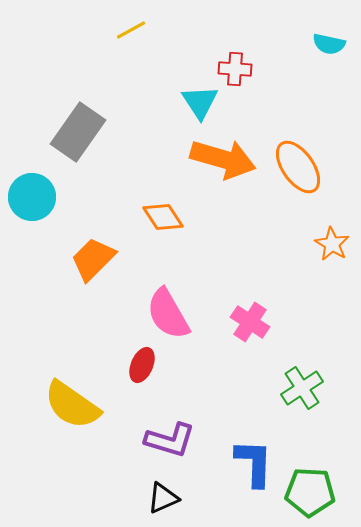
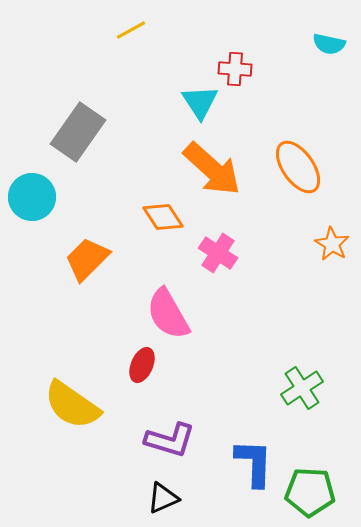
orange arrow: moved 11 px left, 10 px down; rotated 26 degrees clockwise
orange trapezoid: moved 6 px left
pink cross: moved 32 px left, 69 px up
